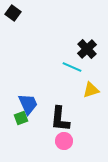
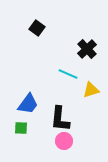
black square: moved 24 px right, 15 px down
cyan line: moved 4 px left, 7 px down
blue trapezoid: rotated 60 degrees clockwise
green square: moved 10 px down; rotated 24 degrees clockwise
